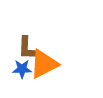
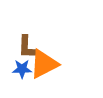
brown L-shape: moved 1 px up
